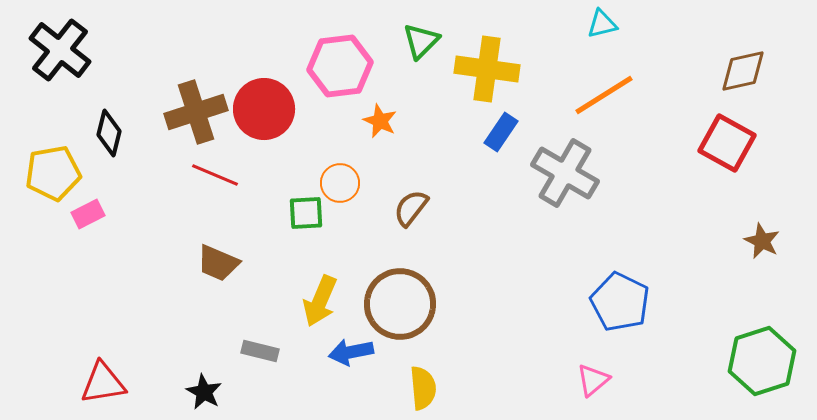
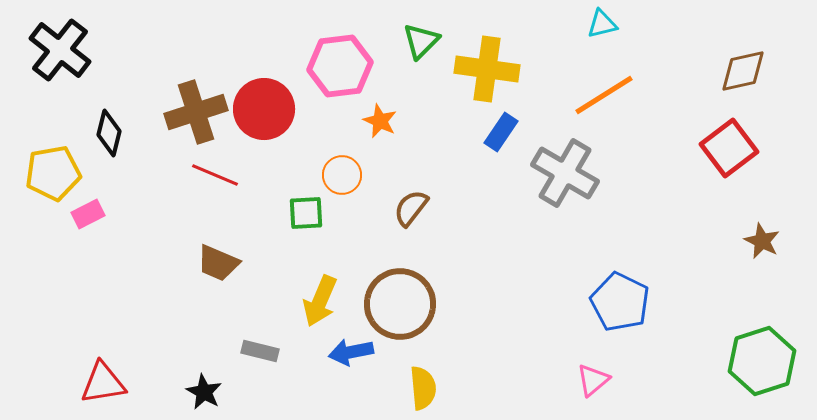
red square: moved 2 px right, 5 px down; rotated 24 degrees clockwise
orange circle: moved 2 px right, 8 px up
